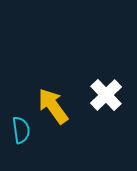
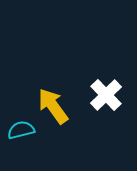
cyan semicircle: rotated 96 degrees counterclockwise
